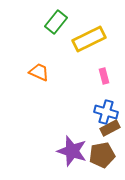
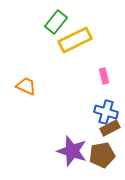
yellow rectangle: moved 14 px left, 1 px down
orange trapezoid: moved 13 px left, 14 px down
